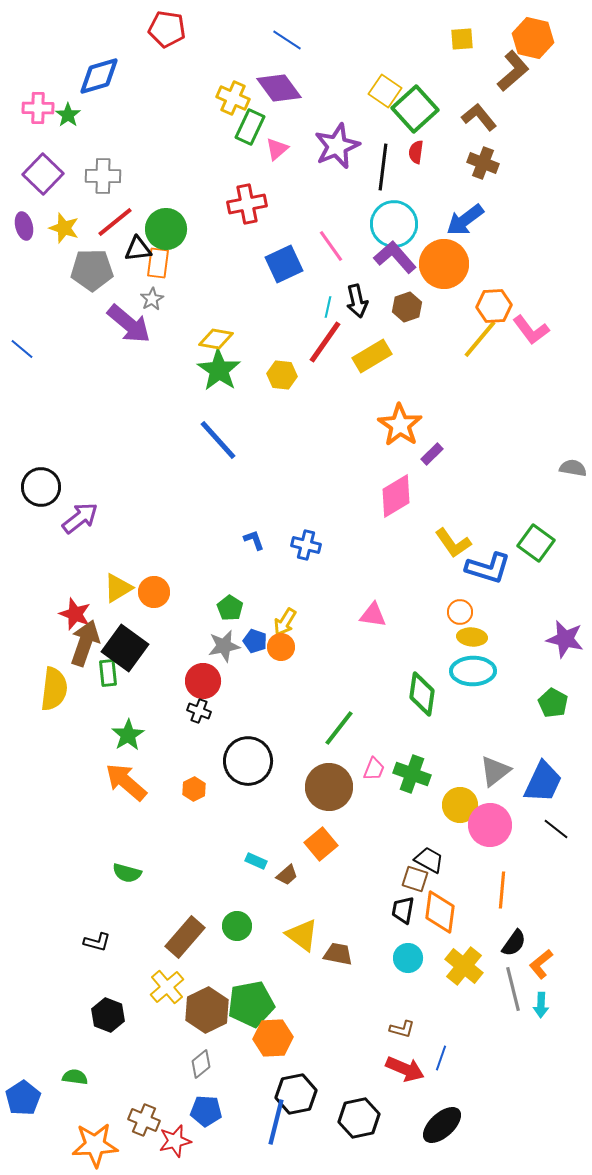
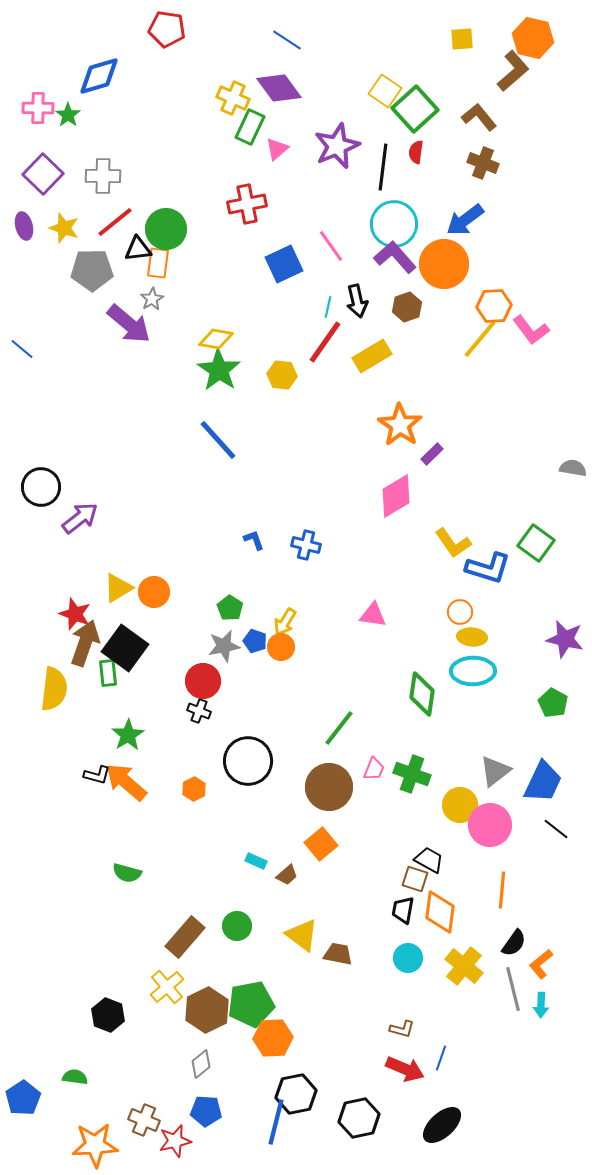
black L-shape at (97, 942): moved 167 px up
